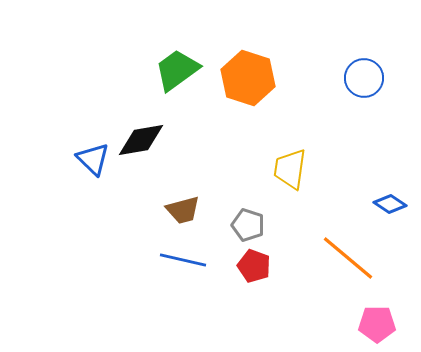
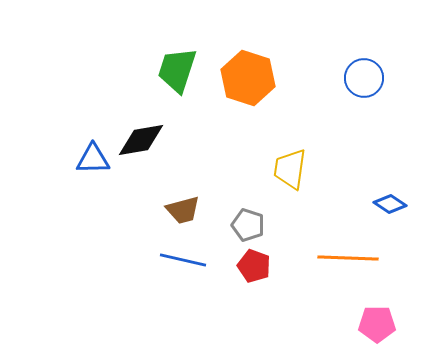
green trapezoid: rotated 36 degrees counterclockwise
blue triangle: rotated 45 degrees counterclockwise
orange line: rotated 38 degrees counterclockwise
